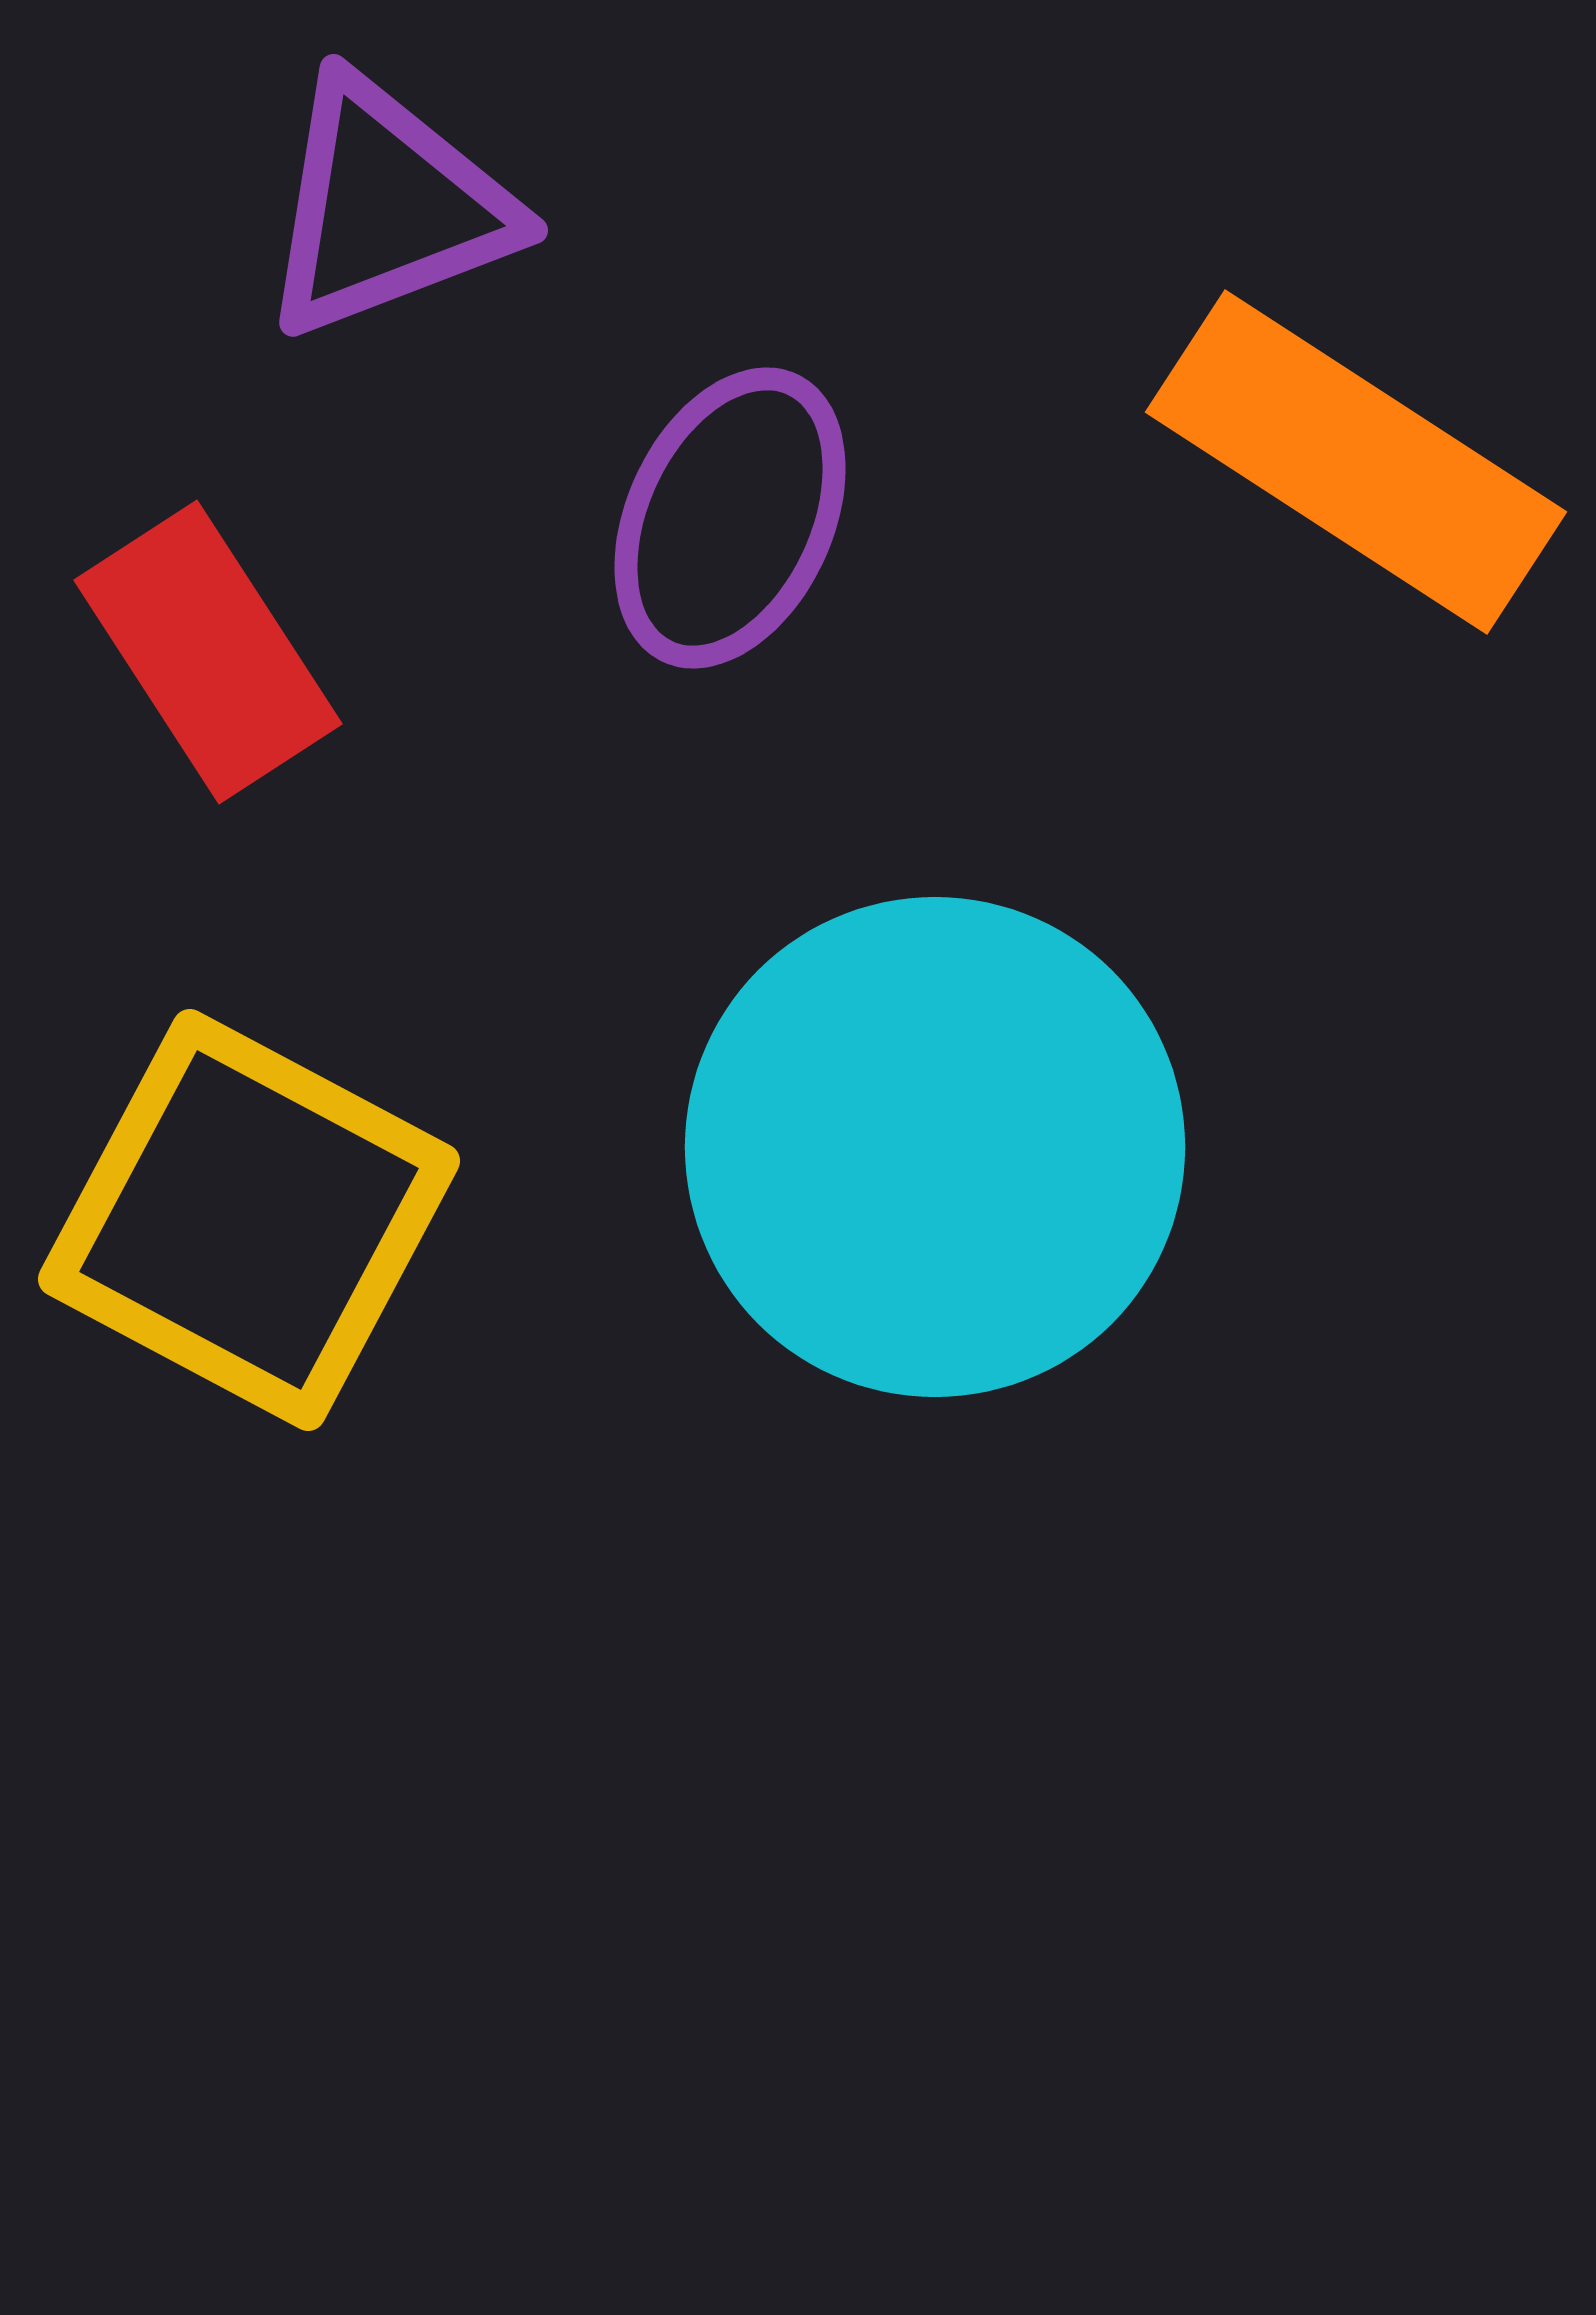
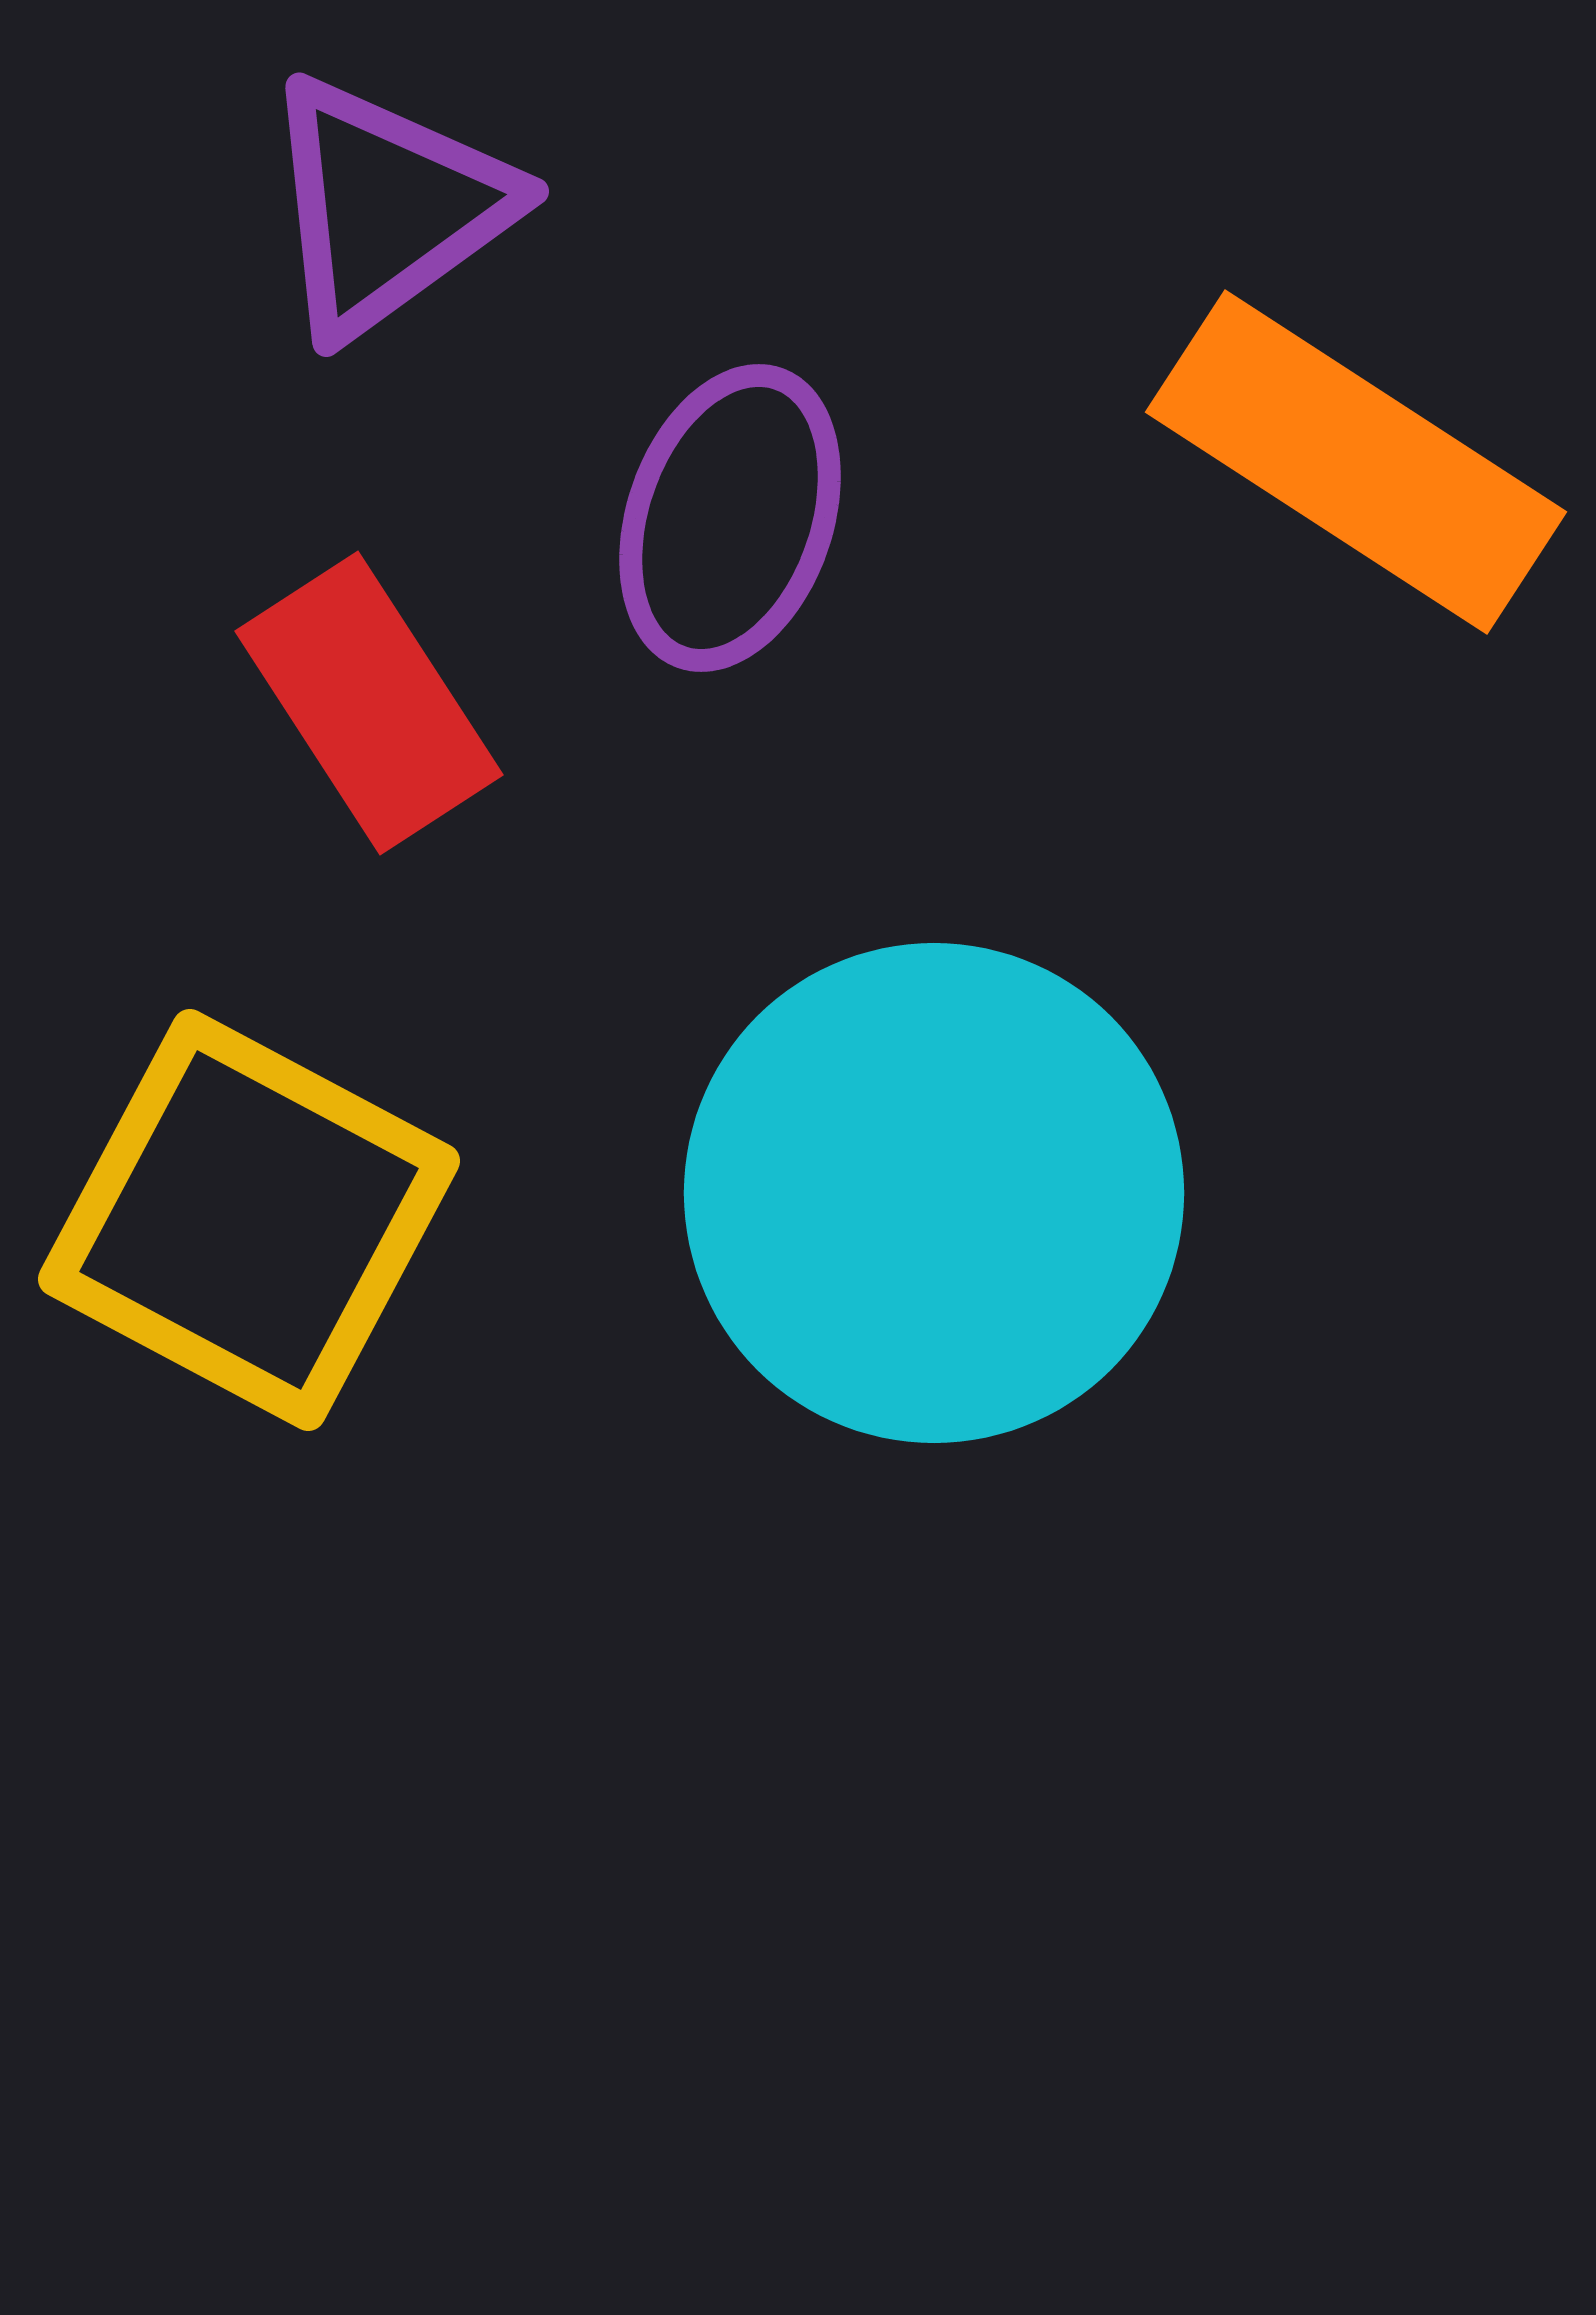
purple triangle: rotated 15 degrees counterclockwise
purple ellipse: rotated 6 degrees counterclockwise
red rectangle: moved 161 px right, 51 px down
cyan circle: moved 1 px left, 46 px down
